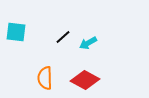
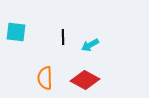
black line: rotated 49 degrees counterclockwise
cyan arrow: moved 2 px right, 2 px down
